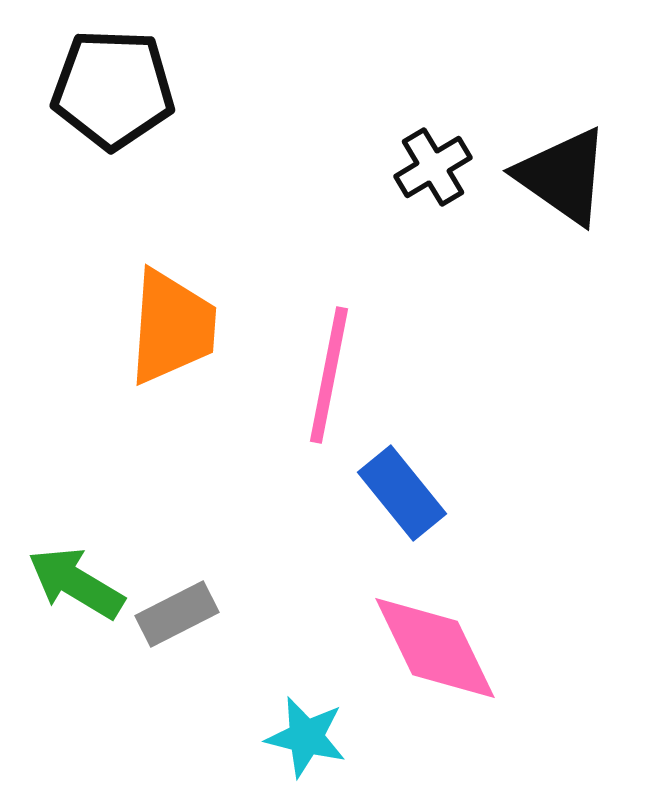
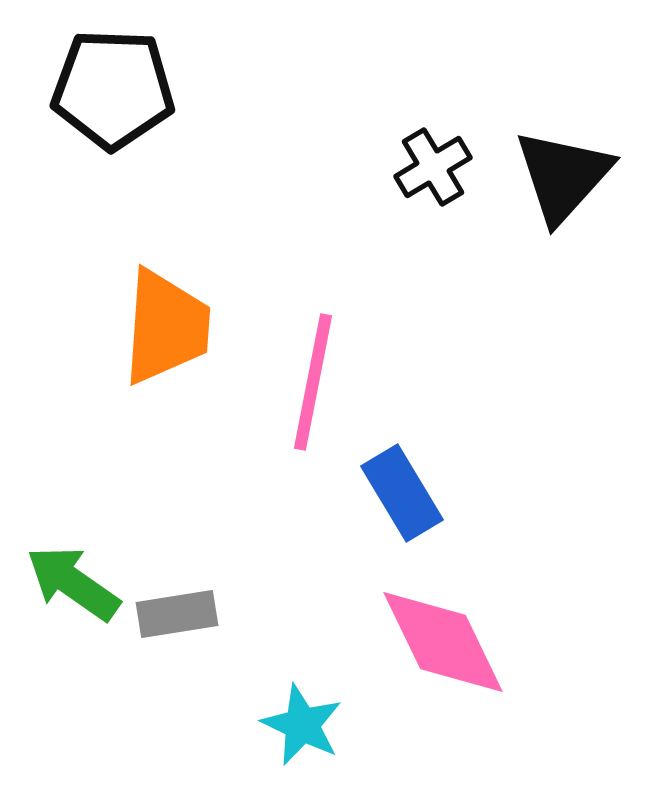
black triangle: rotated 37 degrees clockwise
orange trapezoid: moved 6 px left
pink line: moved 16 px left, 7 px down
blue rectangle: rotated 8 degrees clockwise
green arrow: moved 3 px left; rotated 4 degrees clockwise
gray rectangle: rotated 18 degrees clockwise
pink diamond: moved 8 px right, 6 px up
cyan star: moved 4 px left, 12 px up; rotated 12 degrees clockwise
